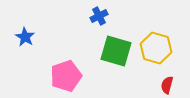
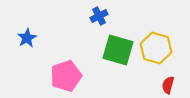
blue star: moved 2 px right, 1 px down; rotated 12 degrees clockwise
green square: moved 2 px right, 1 px up
red semicircle: moved 1 px right
